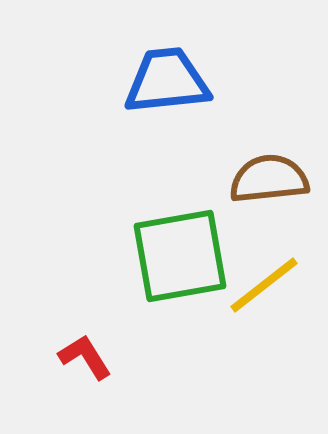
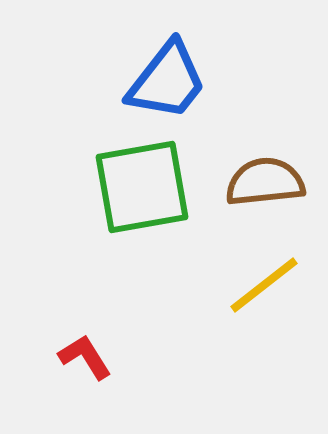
blue trapezoid: rotated 134 degrees clockwise
brown semicircle: moved 4 px left, 3 px down
green square: moved 38 px left, 69 px up
